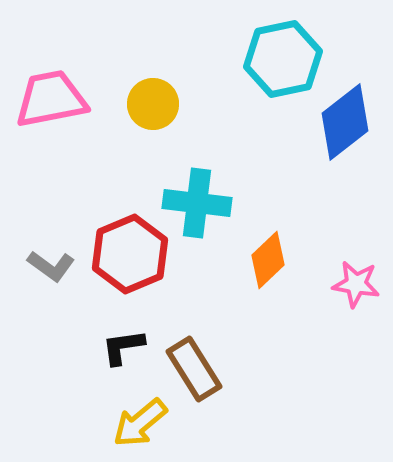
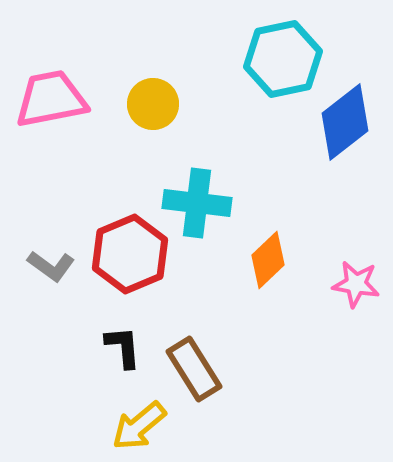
black L-shape: rotated 93 degrees clockwise
yellow arrow: moved 1 px left, 3 px down
